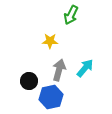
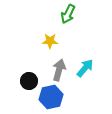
green arrow: moved 3 px left, 1 px up
